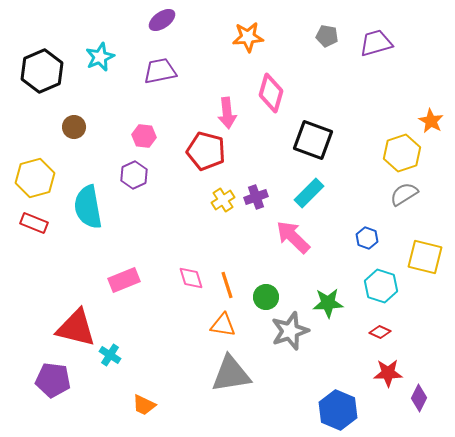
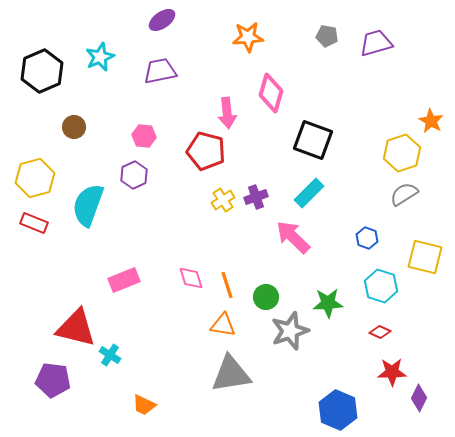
cyan semicircle at (88, 207): moved 2 px up; rotated 30 degrees clockwise
red star at (388, 373): moved 4 px right, 1 px up
